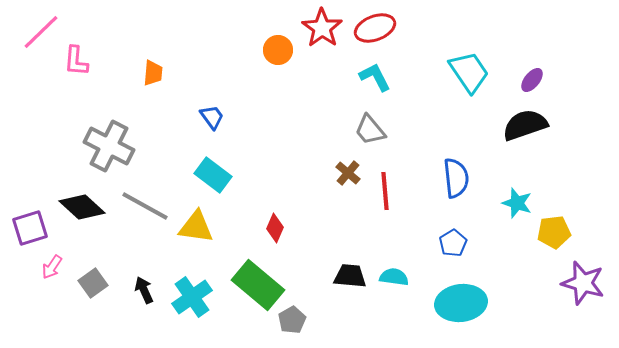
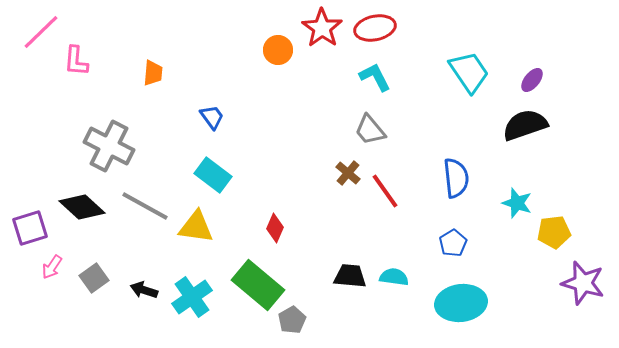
red ellipse: rotated 9 degrees clockwise
red line: rotated 30 degrees counterclockwise
gray square: moved 1 px right, 5 px up
black arrow: rotated 48 degrees counterclockwise
